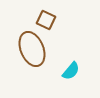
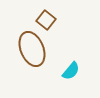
brown square: rotated 12 degrees clockwise
